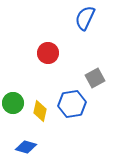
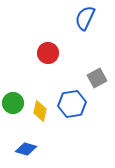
gray square: moved 2 px right
blue diamond: moved 2 px down
